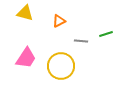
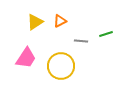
yellow triangle: moved 10 px right, 9 px down; rotated 48 degrees counterclockwise
orange triangle: moved 1 px right
